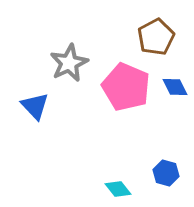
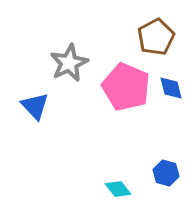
blue diamond: moved 4 px left, 1 px down; rotated 12 degrees clockwise
